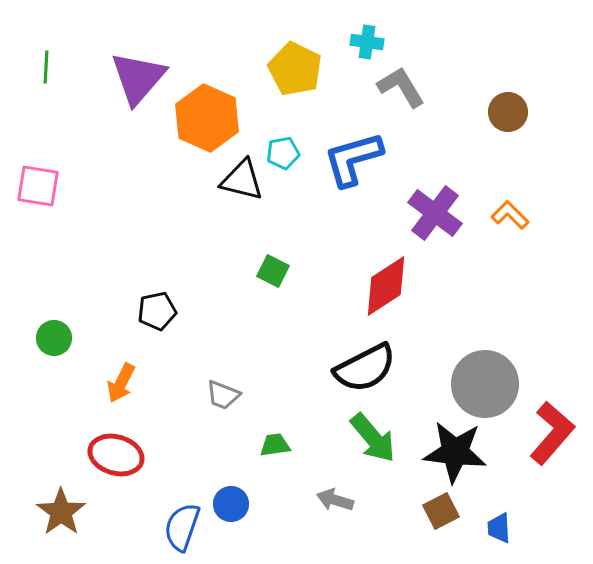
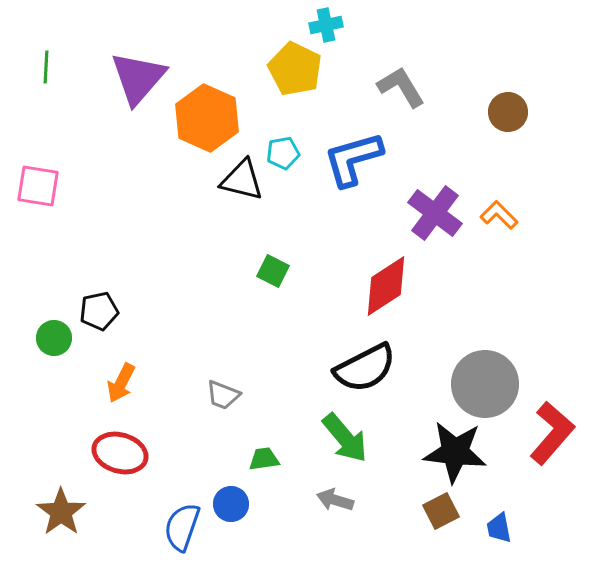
cyan cross: moved 41 px left, 17 px up; rotated 20 degrees counterclockwise
orange L-shape: moved 11 px left
black pentagon: moved 58 px left
green arrow: moved 28 px left
green trapezoid: moved 11 px left, 14 px down
red ellipse: moved 4 px right, 2 px up
blue trapezoid: rotated 8 degrees counterclockwise
